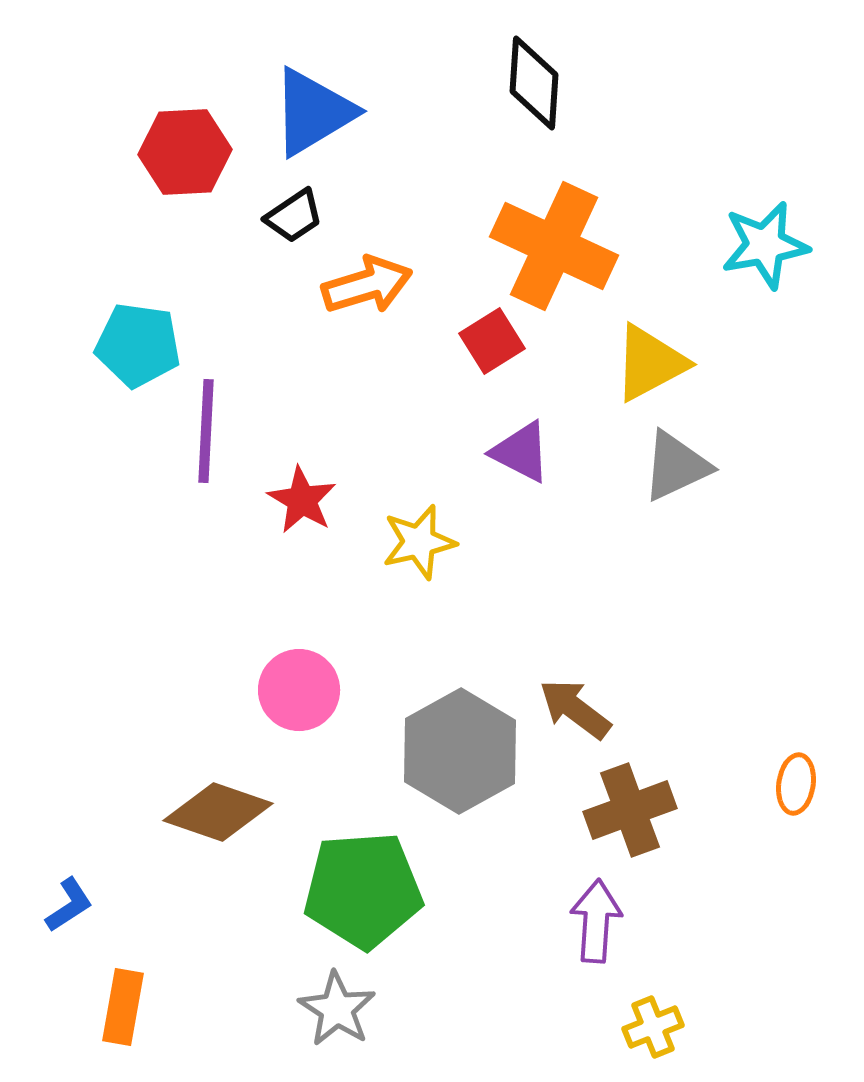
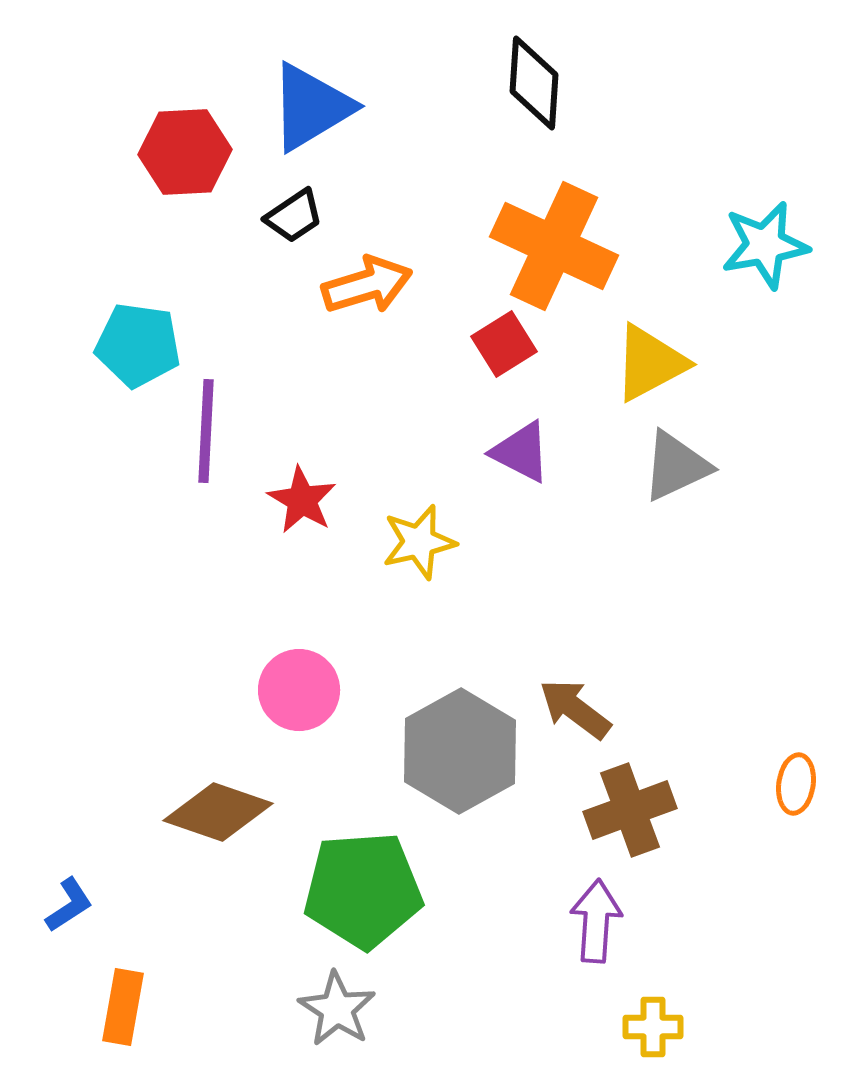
blue triangle: moved 2 px left, 5 px up
red square: moved 12 px right, 3 px down
yellow cross: rotated 22 degrees clockwise
